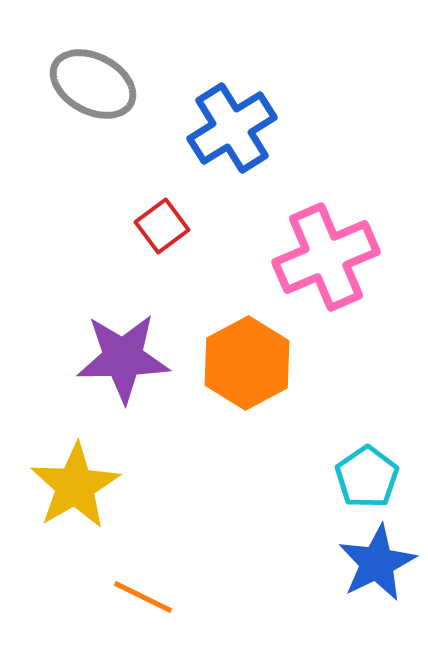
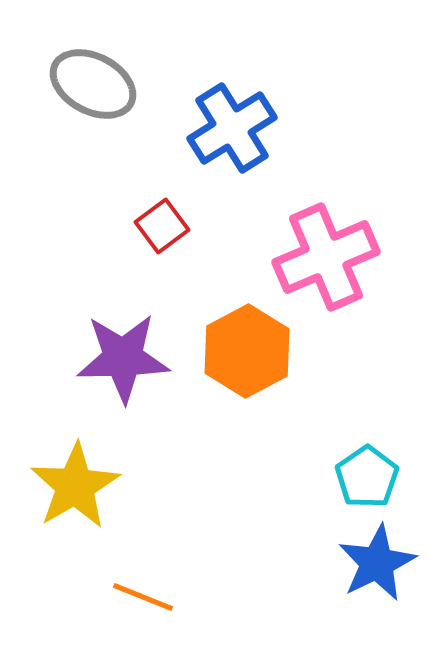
orange hexagon: moved 12 px up
orange line: rotated 4 degrees counterclockwise
